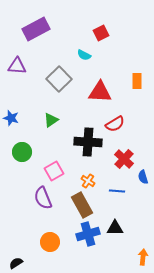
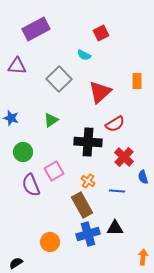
red triangle: rotated 45 degrees counterclockwise
green circle: moved 1 px right
red cross: moved 2 px up
purple semicircle: moved 12 px left, 13 px up
